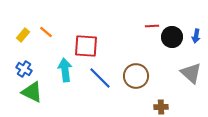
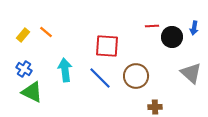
blue arrow: moved 2 px left, 8 px up
red square: moved 21 px right
brown cross: moved 6 px left
